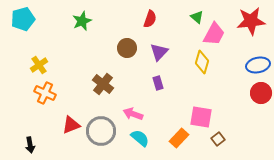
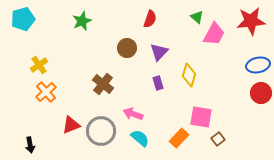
yellow diamond: moved 13 px left, 13 px down
orange cross: moved 1 px right, 1 px up; rotated 25 degrees clockwise
